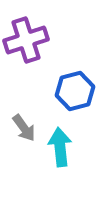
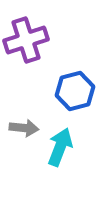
gray arrow: rotated 48 degrees counterclockwise
cyan arrow: rotated 27 degrees clockwise
